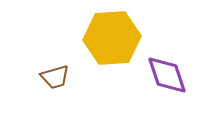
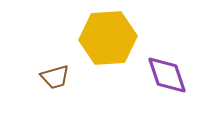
yellow hexagon: moved 4 px left
